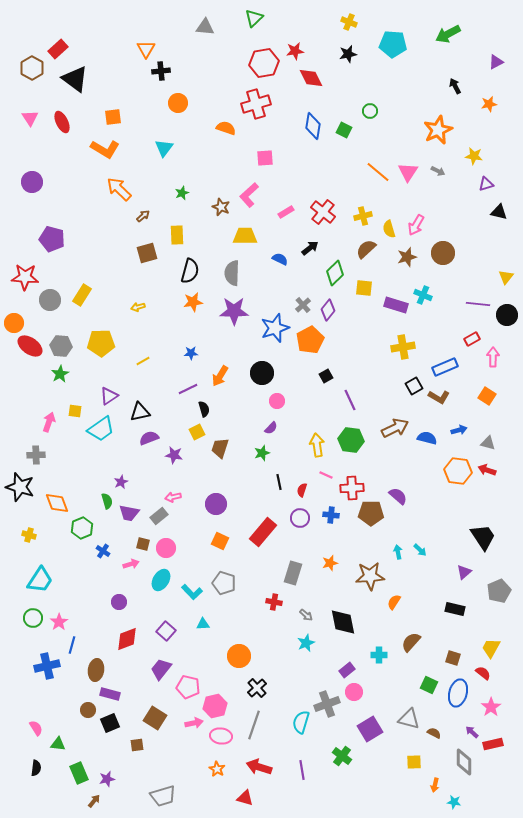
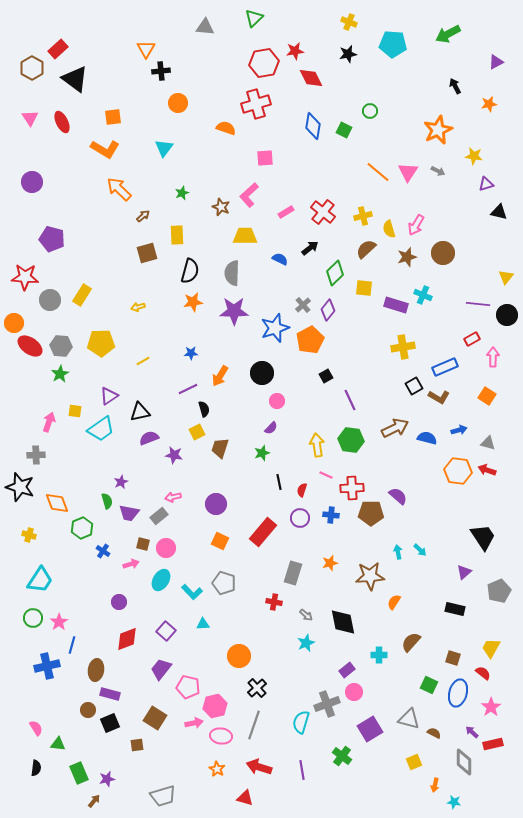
yellow square at (414, 762): rotated 21 degrees counterclockwise
